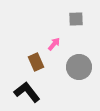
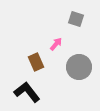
gray square: rotated 21 degrees clockwise
pink arrow: moved 2 px right
